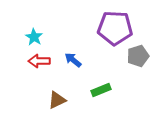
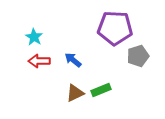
brown triangle: moved 18 px right, 7 px up
